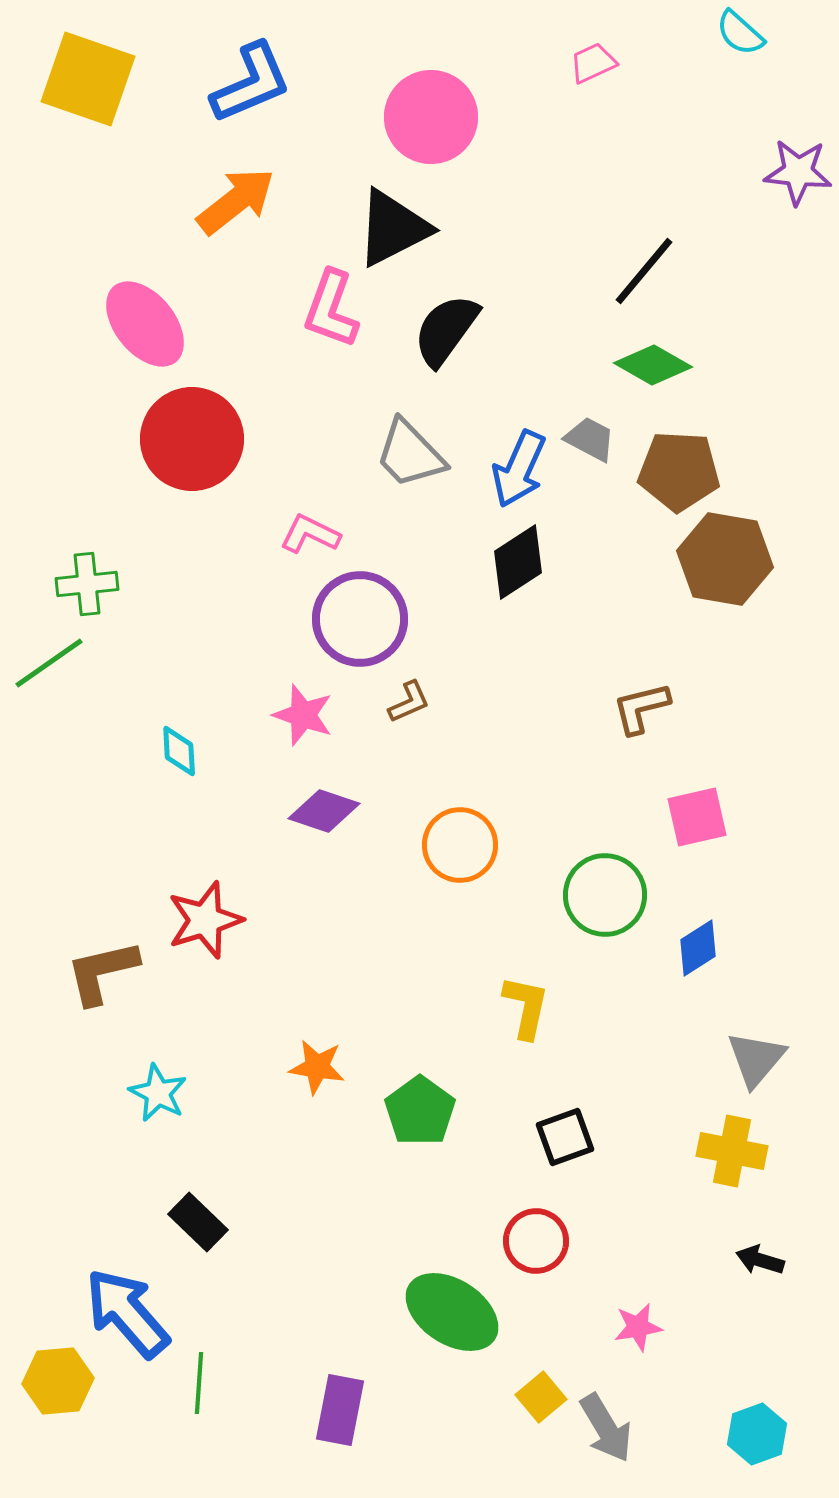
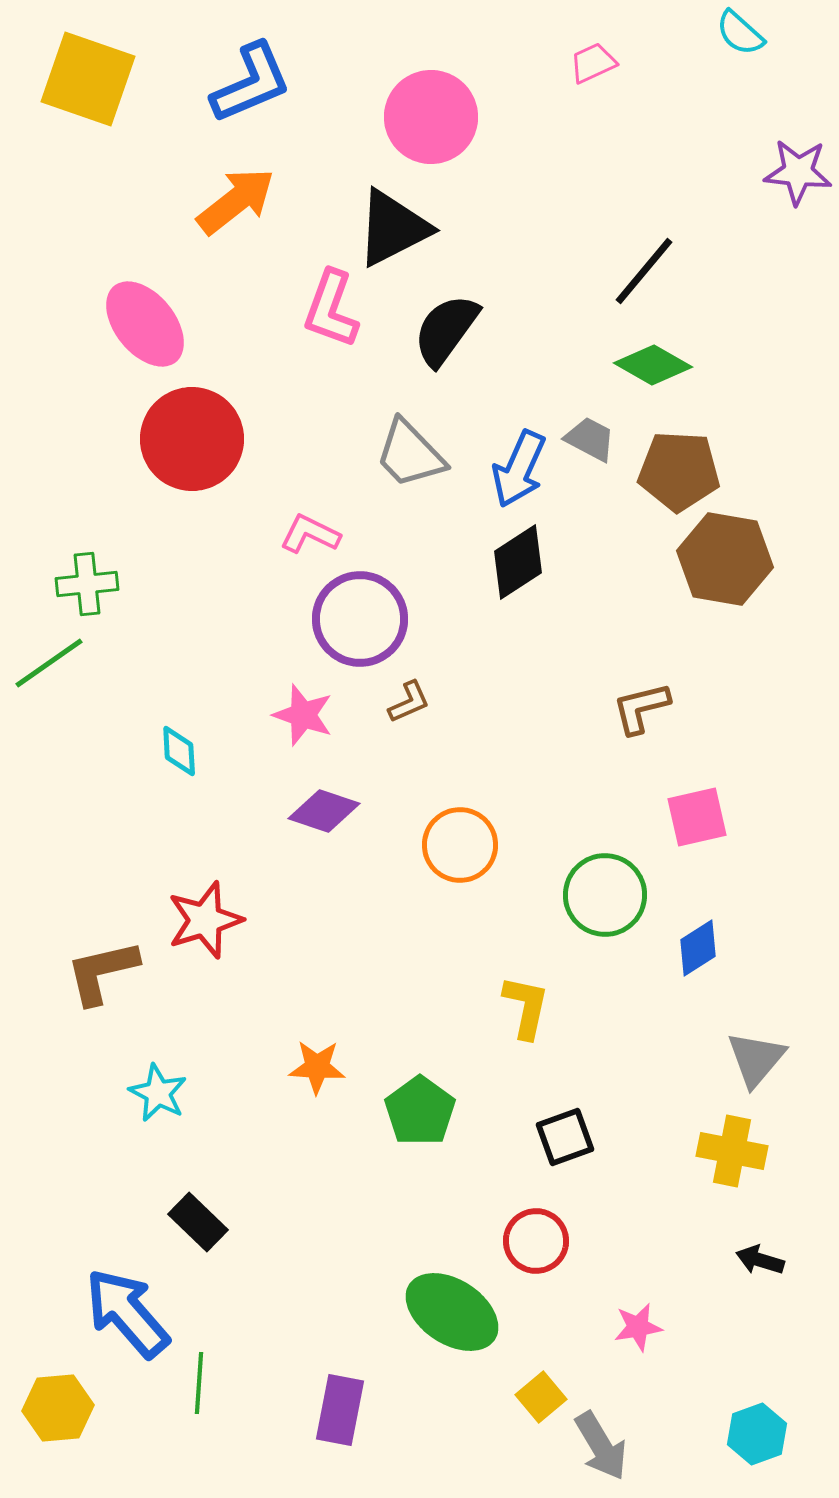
orange star at (317, 1067): rotated 6 degrees counterclockwise
yellow hexagon at (58, 1381): moved 27 px down
gray arrow at (606, 1428): moved 5 px left, 18 px down
